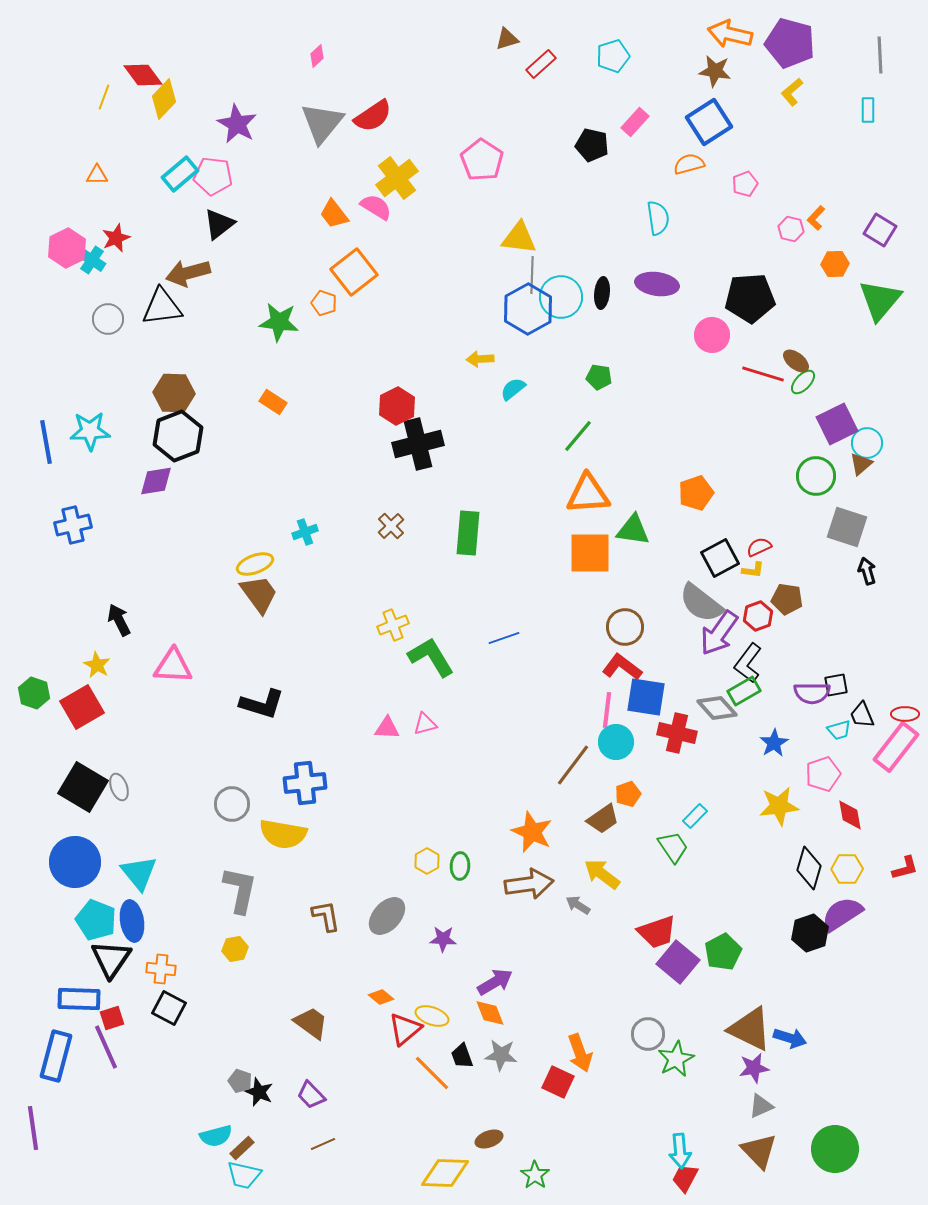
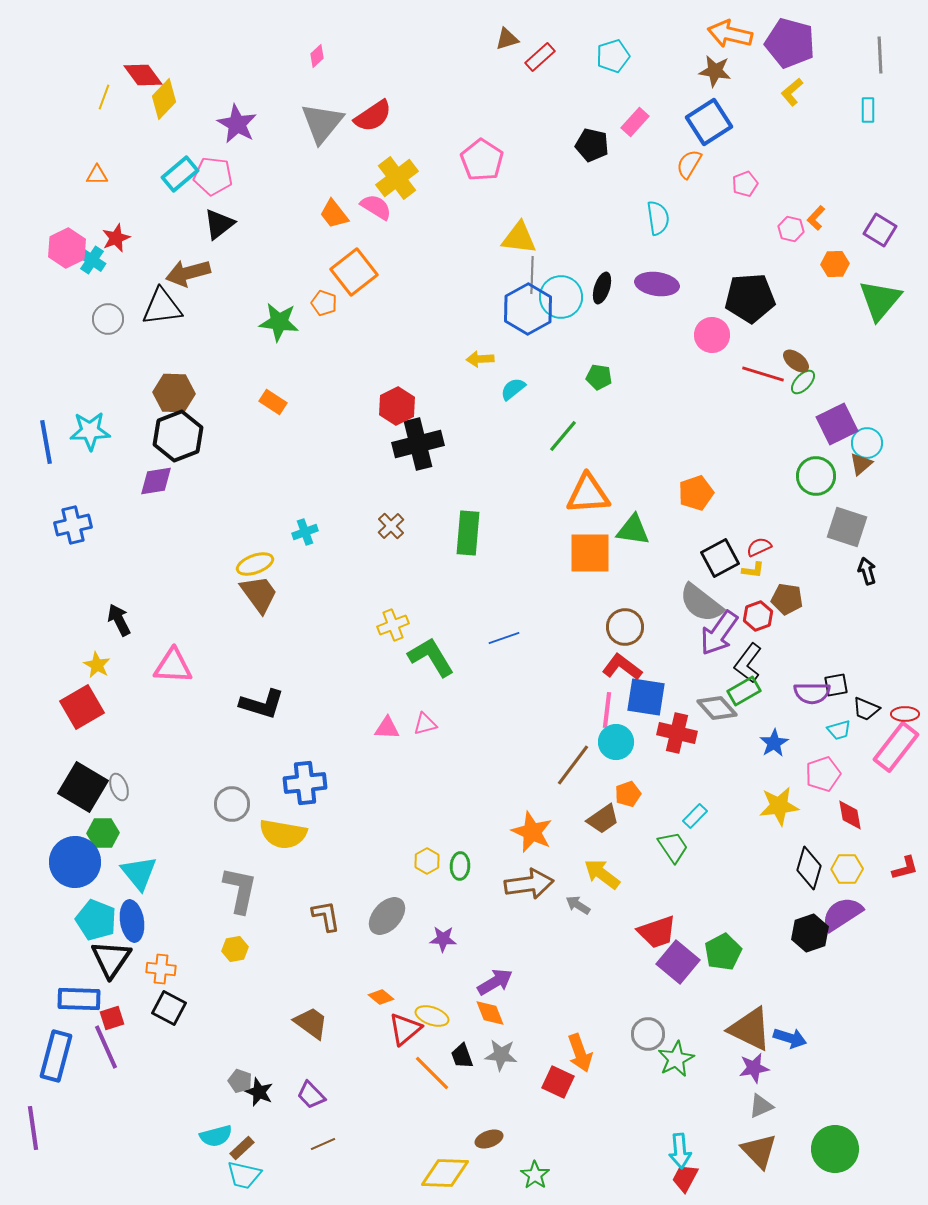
red rectangle at (541, 64): moved 1 px left, 7 px up
orange semicircle at (689, 164): rotated 44 degrees counterclockwise
black ellipse at (602, 293): moved 5 px up; rotated 12 degrees clockwise
green line at (578, 436): moved 15 px left
green hexagon at (34, 693): moved 69 px right, 140 px down; rotated 20 degrees counterclockwise
black trapezoid at (862, 715): moved 4 px right, 6 px up; rotated 44 degrees counterclockwise
